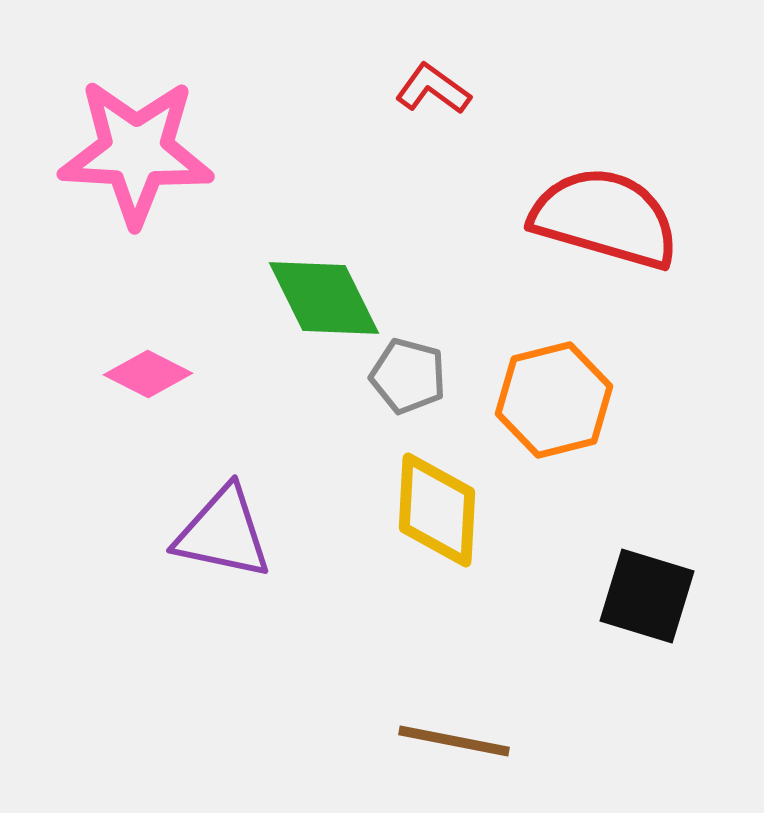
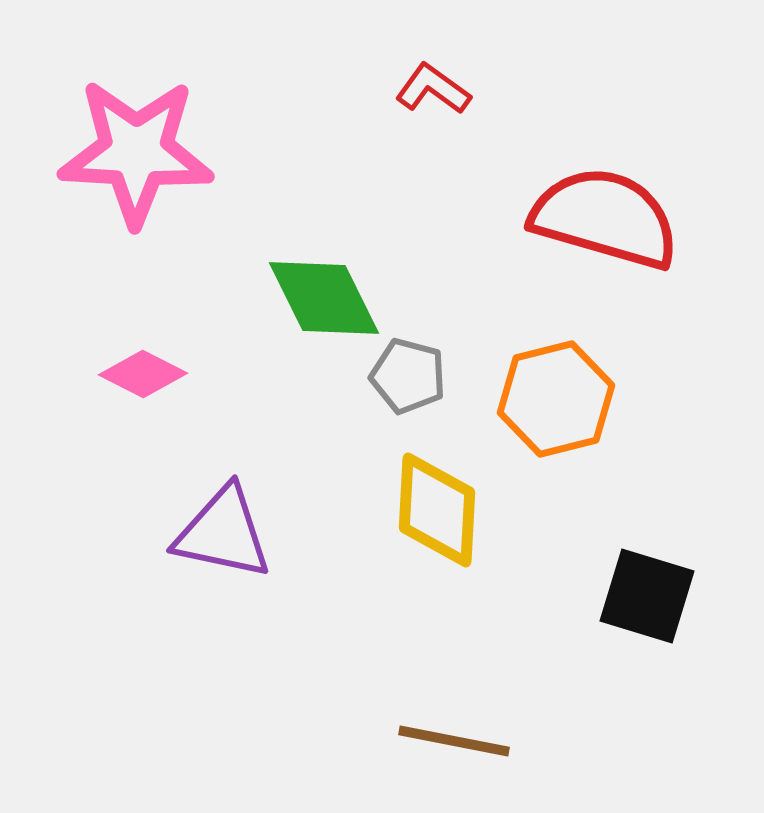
pink diamond: moved 5 px left
orange hexagon: moved 2 px right, 1 px up
